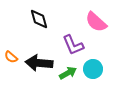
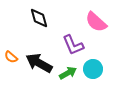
black diamond: moved 1 px up
black arrow: rotated 24 degrees clockwise
